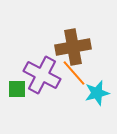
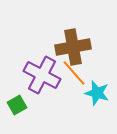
green square: moved 16 px down; rotated 30 degrees counterclockwise
cyan star: rotated 30 degrees clockwise
